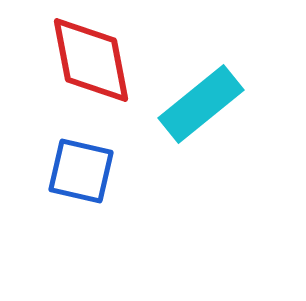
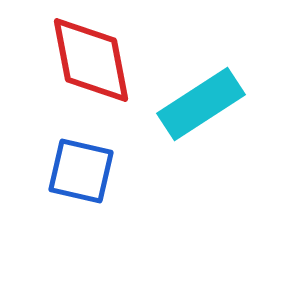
cyan rectangle: rotated 6 degrees clockwise
